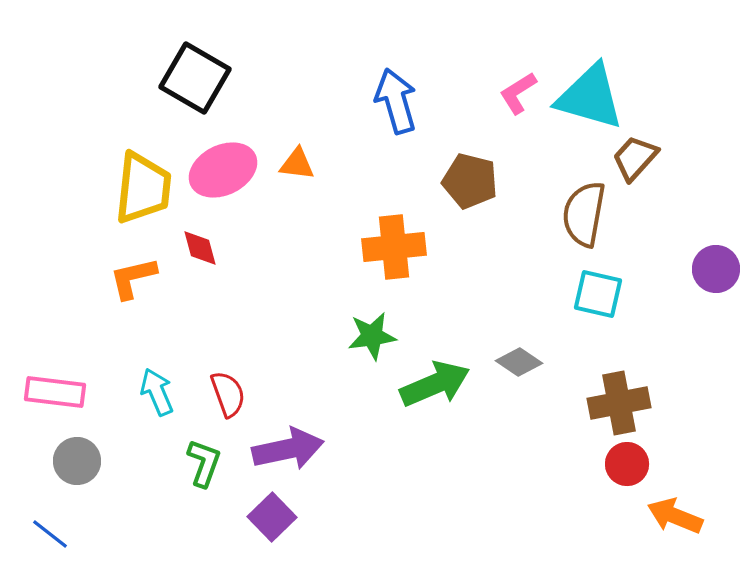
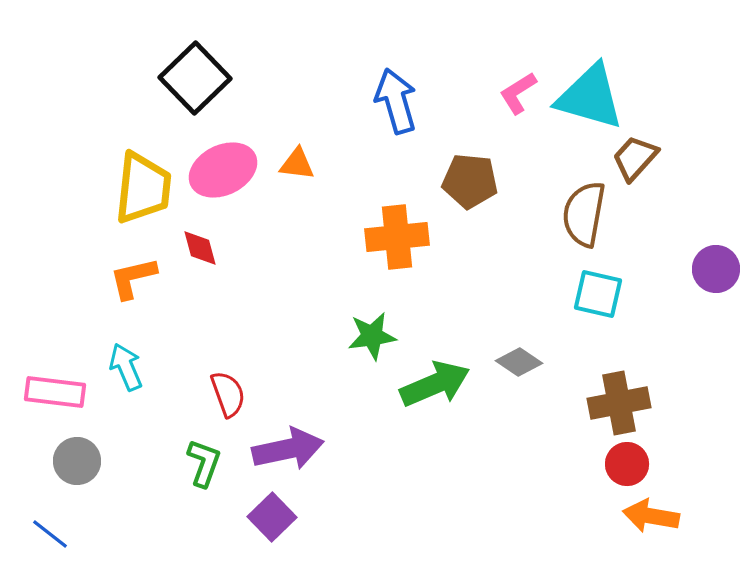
black square: rotated 16 degrees clockwise
brown pentagon: rotated 8 degrees counterclockwise
orange cross: moved 3 px right, 10 px up
cyan arrow: moved 31 px left, 25 px up
orange arrow: moved 24 px left; rotated 12 degrees counterclockwise
